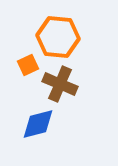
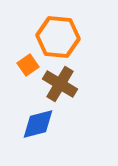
orange square: rotated 10 degrees counterclockwise
brown cross: rotated 8 degrees clockwise
